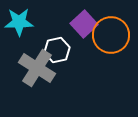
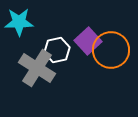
purple square: moved 4 px right, 17 px down
orange circle: moved 15 px down
